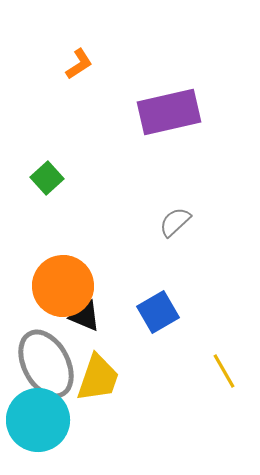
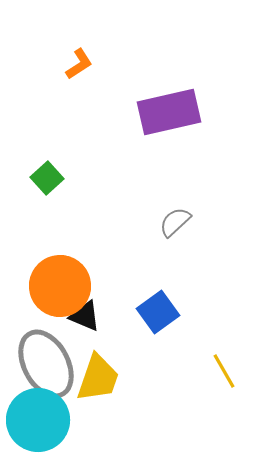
orange circle: moved 3 px left
blue square: rotated 6 degrees counterclockwise
